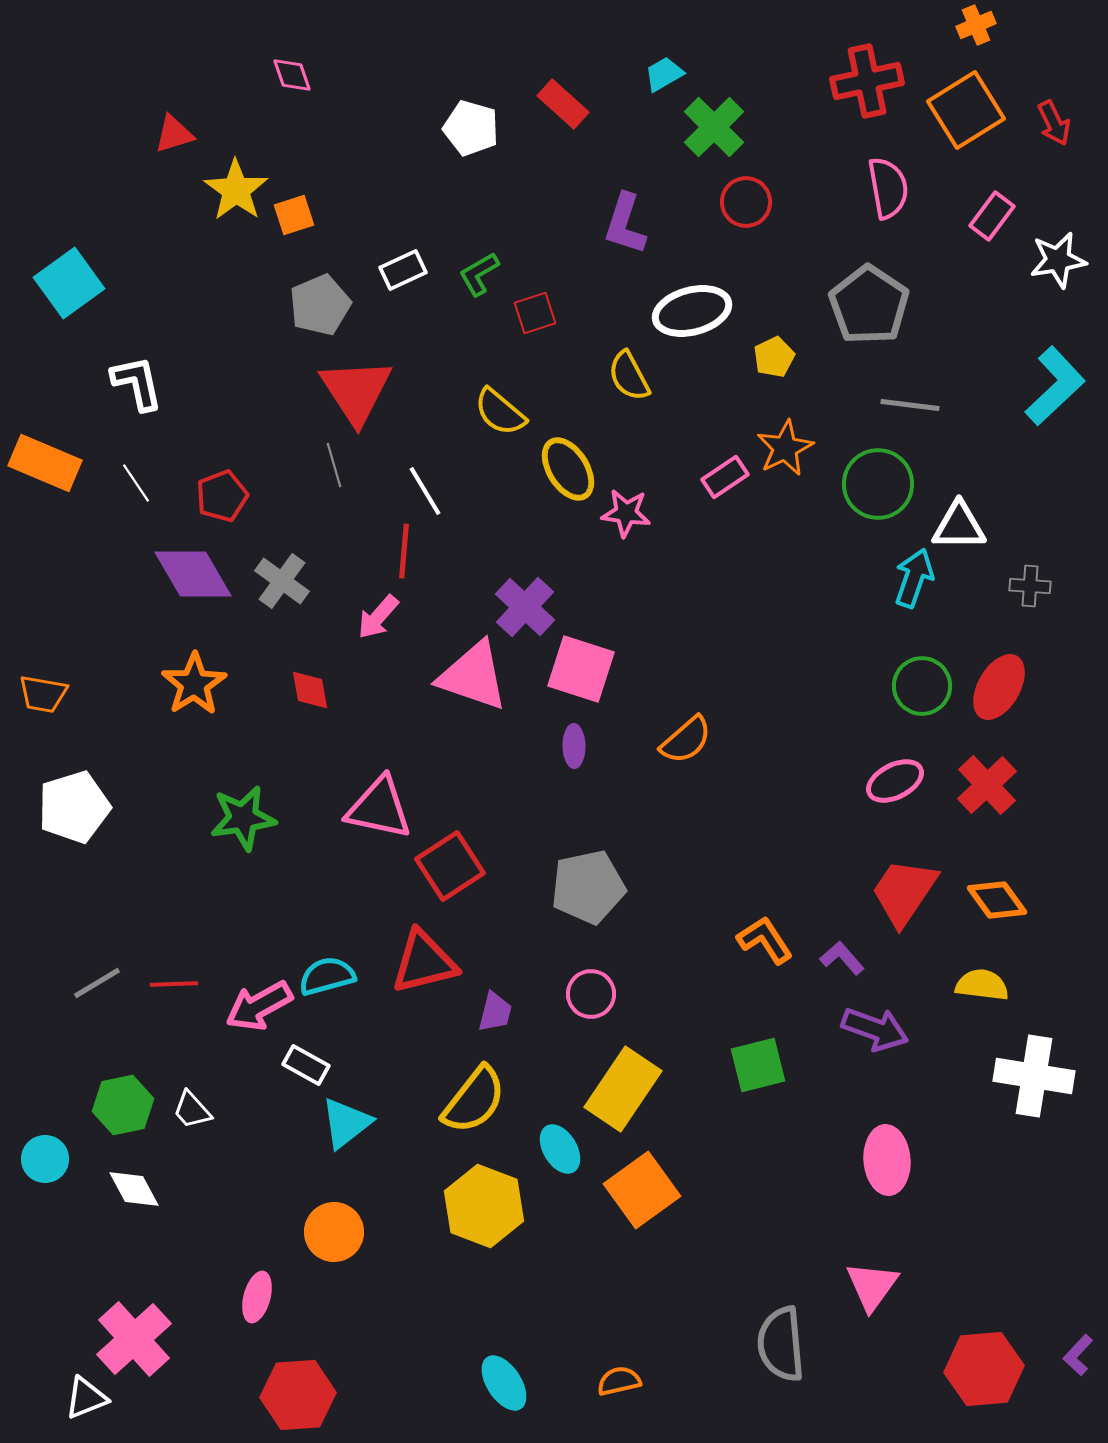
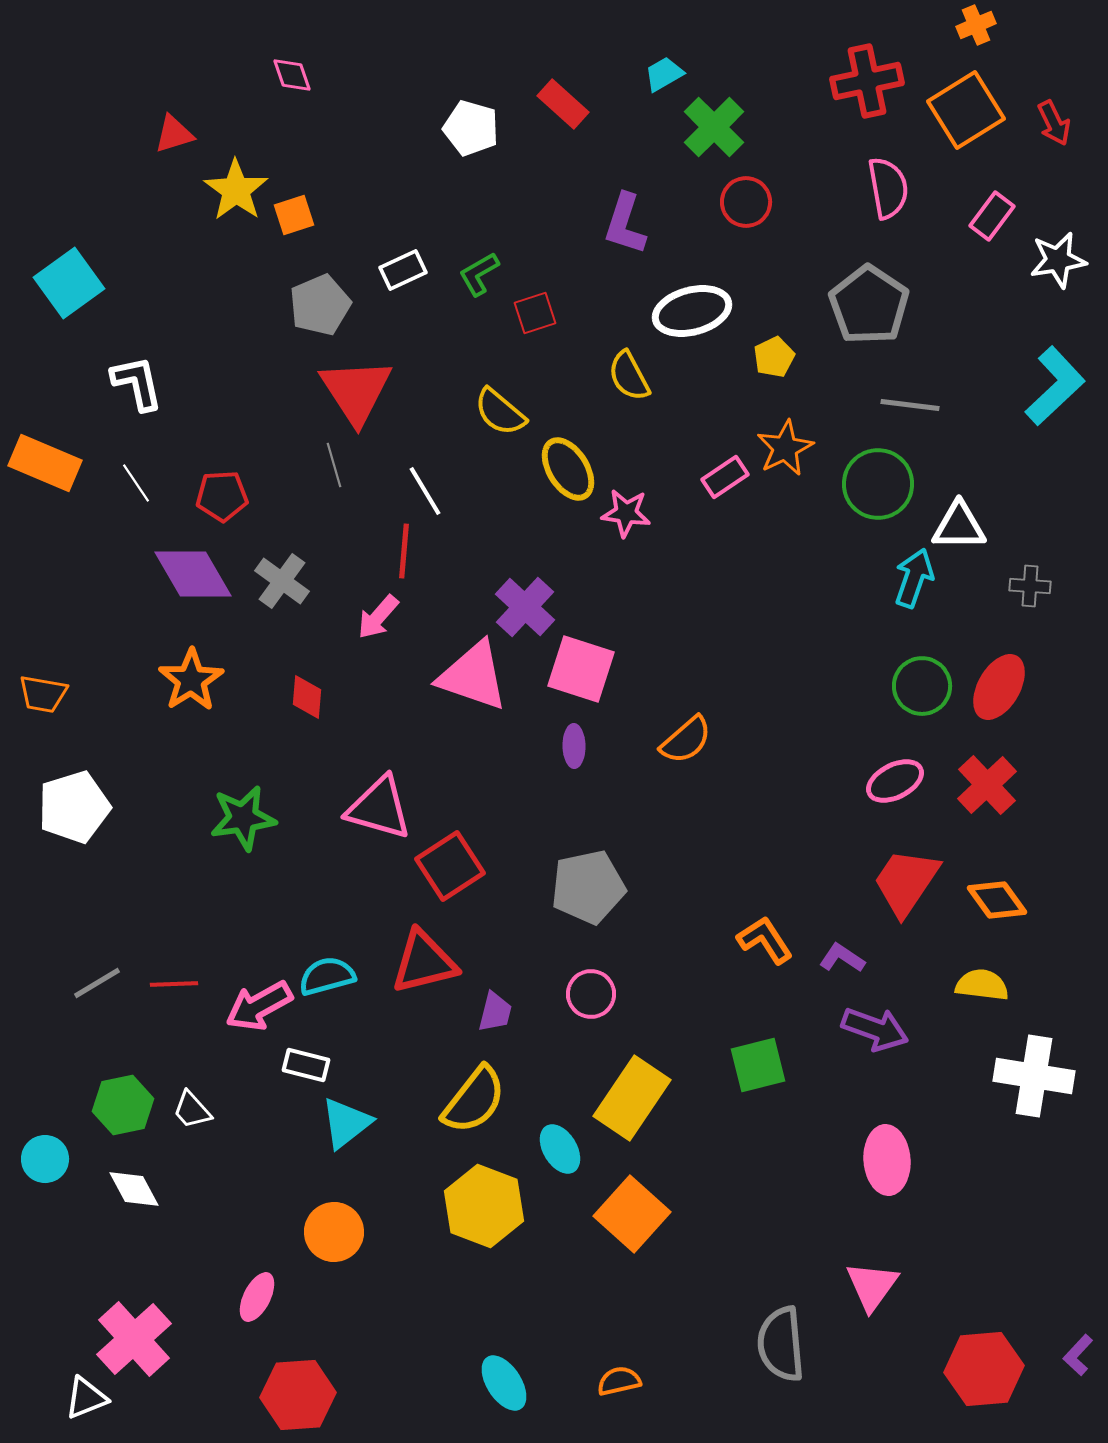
red pentagon at (222, 496): rotated 18 degrees clockwise
orange star at (194, 684): moved 3 px left, 4 px up
red diamond at (310, 690): moved 3 px left, 7 px down; rotated 15 degrees clockwise
pink triangle at (379, 808): rotated 4 degrees clockwise
red trapezoid at (904, 892): moved 2 px right, 10 px up
purple L-shape at (842, 958): rotated 15 degrees counterclockwise
white rectangle at (306, 1065): rotated 15 degrees counterclockwise
yellow rectangle at (623, 1089): moved 9 px right, 9 px down
orange square at (642, 1190): moved 10 px left, 24 px down; rotated 12 degrees counterclockwise
pink ellipse at (257, 1297): rotated 12 degrees clockwise
